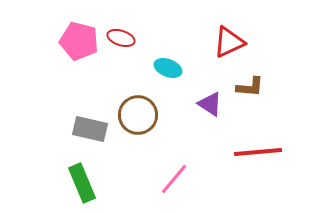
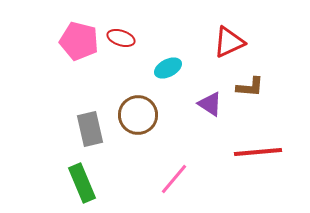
cyan ellipse: rotated 48 degrees counterclockwise
gray rectangle: rotated 64 degrees clockwise
